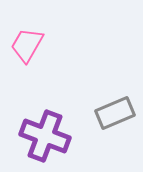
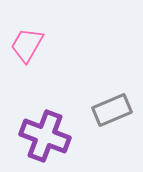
gray rectangle: moved 3 px left, 3 px up
